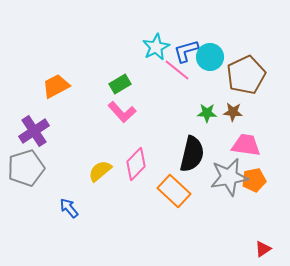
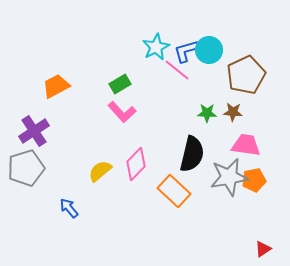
cyan circle: moved 1 px left, 7 px up
